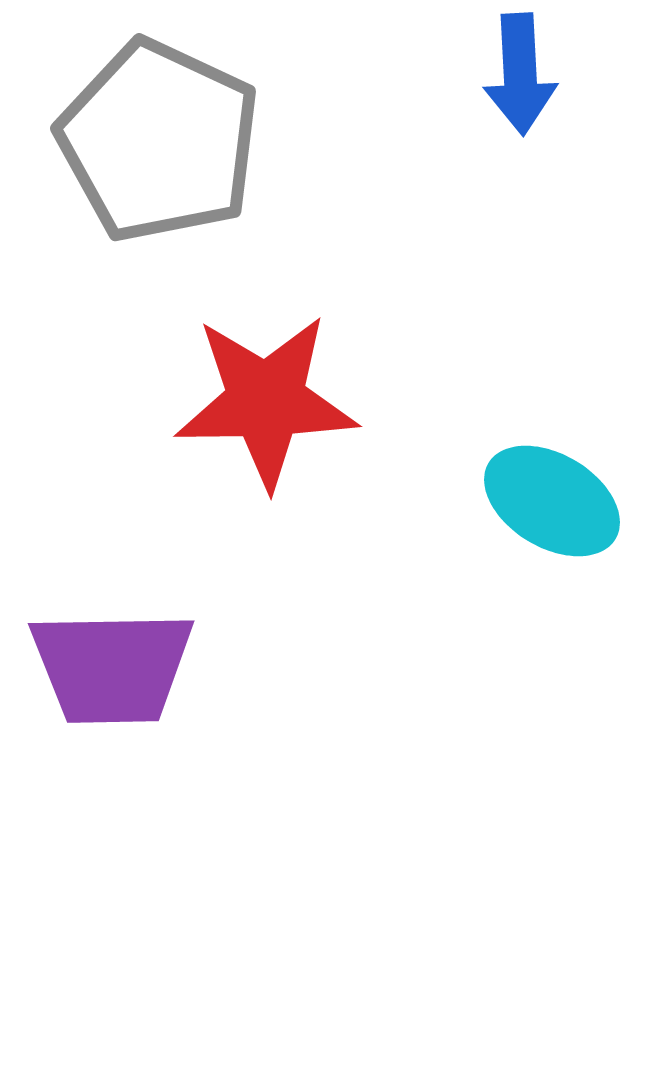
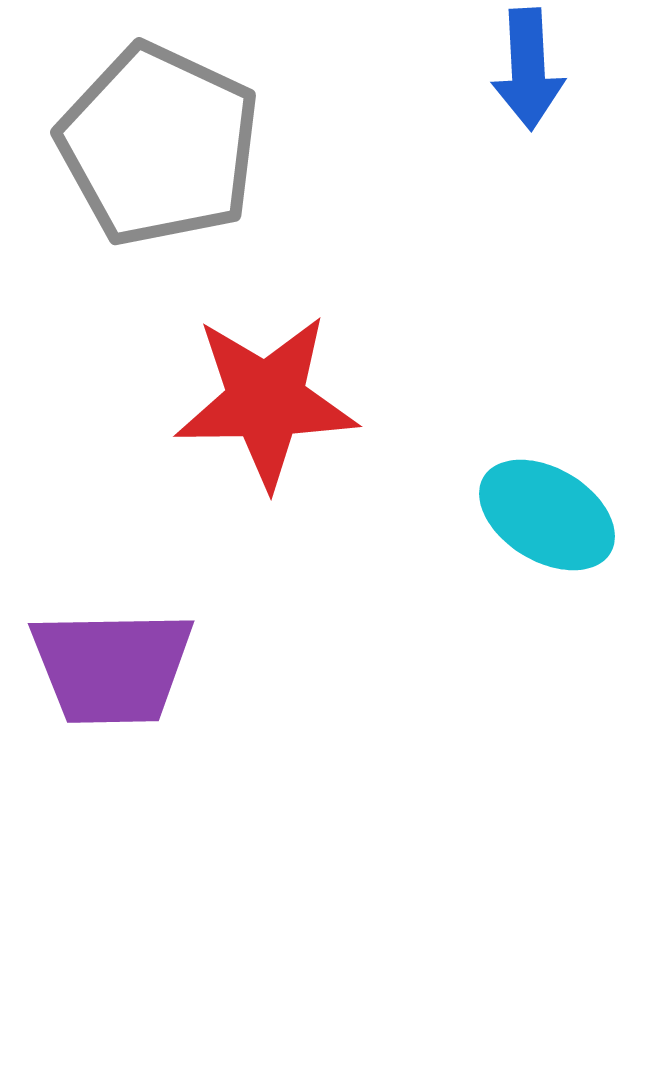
blue arrow: moved 8 px right, 5 px up
gray pentagon: moved 4 px down
cyan ellipse: moved 5 px left, 14 px down
